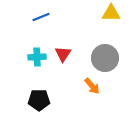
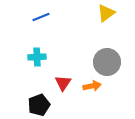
yellow triangle: moved 5 px left; rotated 36 degrees counterclockwise
red triangle: moved 29 px down
gray circle: moved 2 px right, 4 px down
orange arrow: rotated 60 degrees counterclockwise
black pentagon: moved 5 px down; rotated 20 degrees counterclockwise
